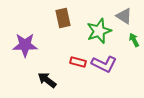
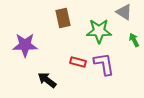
gray triangle: moved 4 px up
green star: rotated 20 degrees clockwise
purple L-shape: rotated 125 degrees counterclockwise
